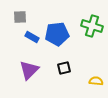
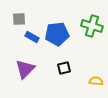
gray square: moved 1 px left, 2 px down
purple triangle: moved 4 px left, 1 px up
